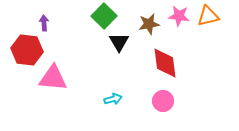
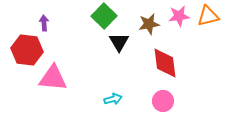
pink star: rotated 15 degrees counterclockwise
